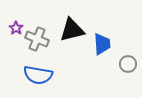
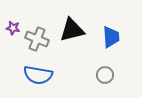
purple star: moved 3 px left; rotated 24 degrees counterclockwise
blue trapezoid: moved 9 px right, 7 px up
gray circle: moved 23 px left, 11 px down
